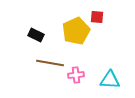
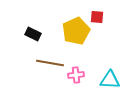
black rectangle: moved 3 px left, 1 px up
